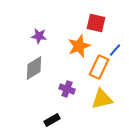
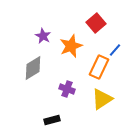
red square: rotated 36 degrees clockwise
purple star: moved 4 px right; rotated 21 degrees clockwise
orange star: moved 8 px left
gray diamond: moved 1 px left
yellow triangle: rotated 20 degrees counterclockwise
black rectangle: rotated 14 degrees clockwise
